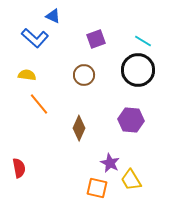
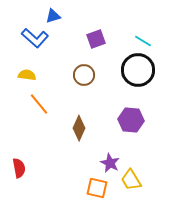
blue triangle: rotated 42 degrees counterclockwise
